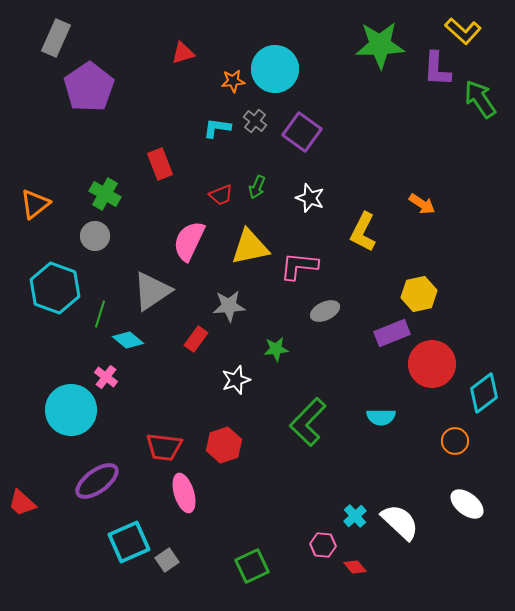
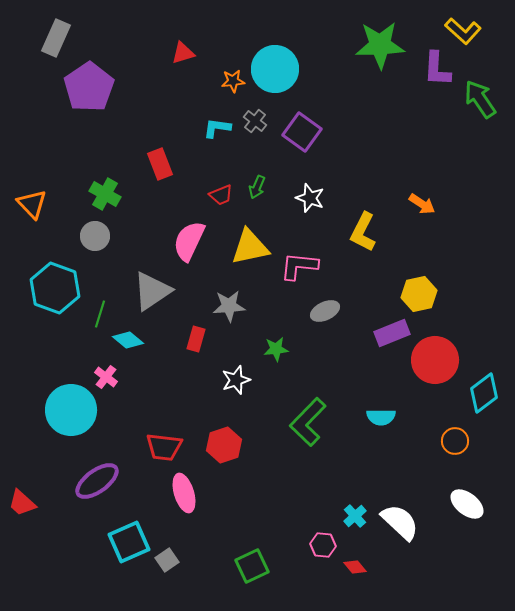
orange triangle at (35, 204): moved 3 px left; rotated 36 degrees counterclockwise
red rectangle at (196, 339): rotated 20 degrees counterclockwise
red circle at (432, 364): moved 3 px right, 4 px up
